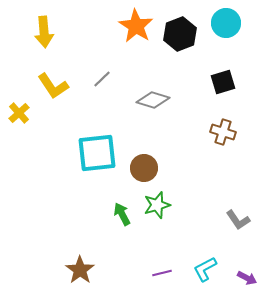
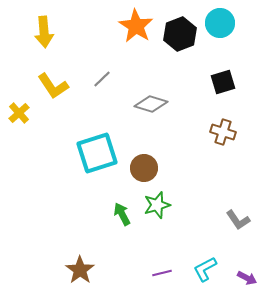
cyan circle: moved 6 px left
gray diamond: moved 2 px left, 4 px down
cyan square: rotated 12 degrees counterclockwise
